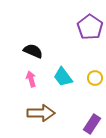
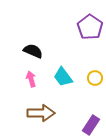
purple rectangle: moved 1 px left, 1 px down
